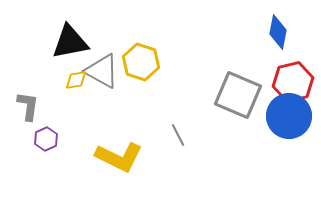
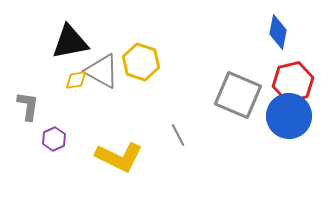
purple hexagon: moved 8 px right
